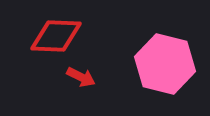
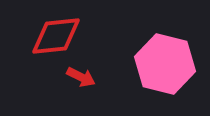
red diamond: rotated 8 degrees counterclockwise
